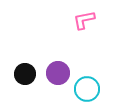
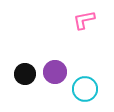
purple circle: moved 3 px left, 1 px up
cyan circle: moved 2 px left
